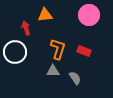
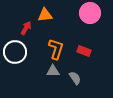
pink circle: moved 1 px right, 2 px up
red arrow: rotated 48 degrees clockwise
orange L-shape: moved 2 px left
